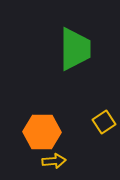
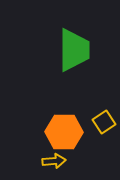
green trapezoid: moved 1 px left, 1 px down
orange hexagon: moved 22 px right
